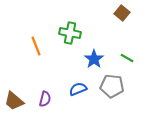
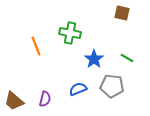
brown square: rotated 28 degrees counterclockwise
